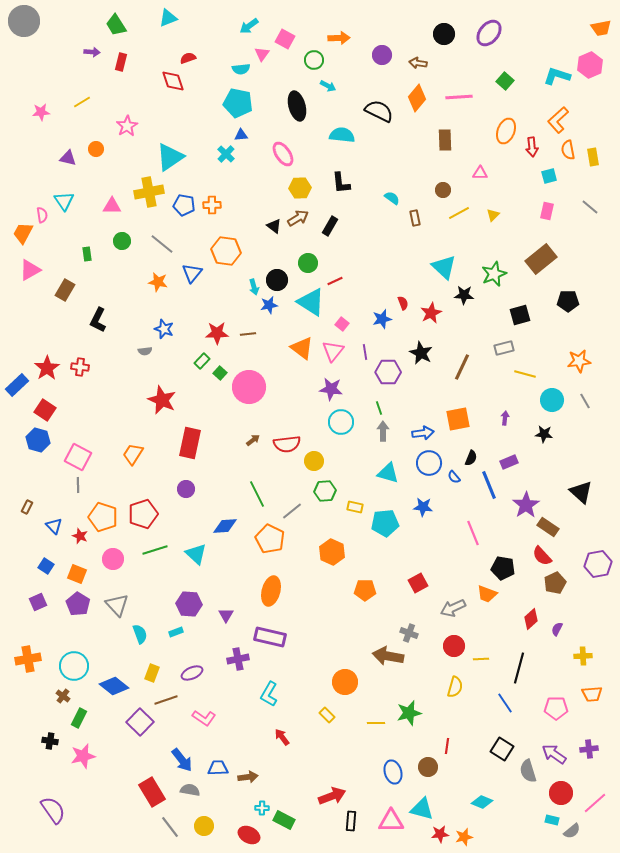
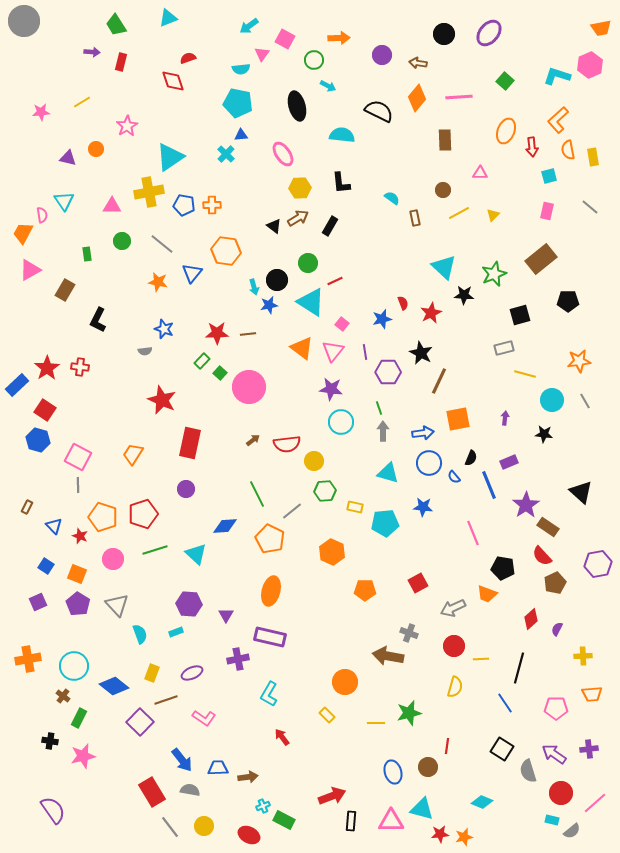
brown line at (462, 367): moved 23 px left, 14 px down
cyan cross at (262, 808): moved 1 px right, 2 px up; rotated 24 degrees counterclockwise
